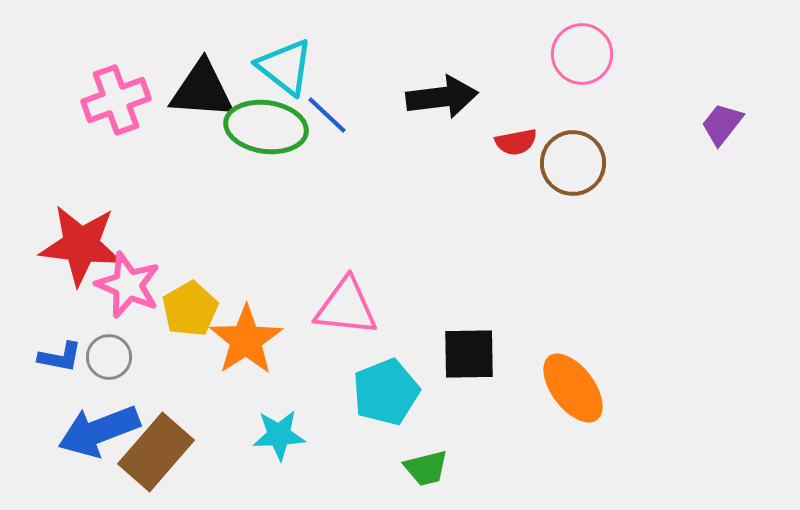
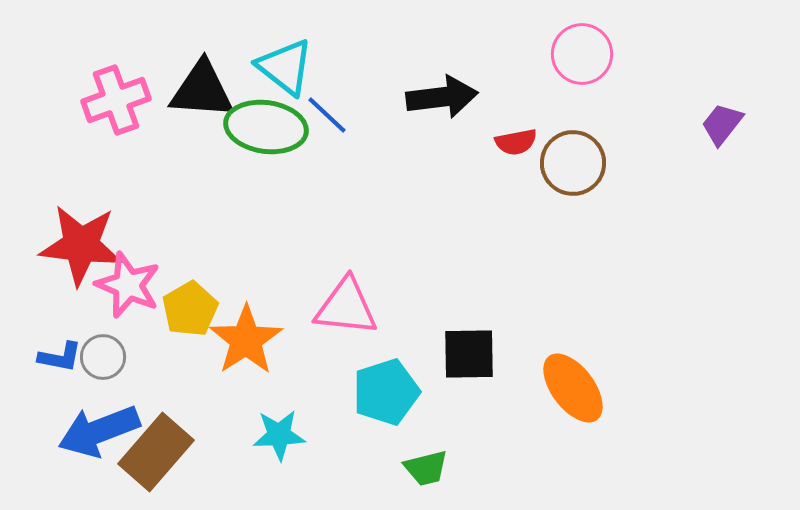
gray circle: moved 6 px left
cyan pentagon: rotated 4 degrees clockwise
